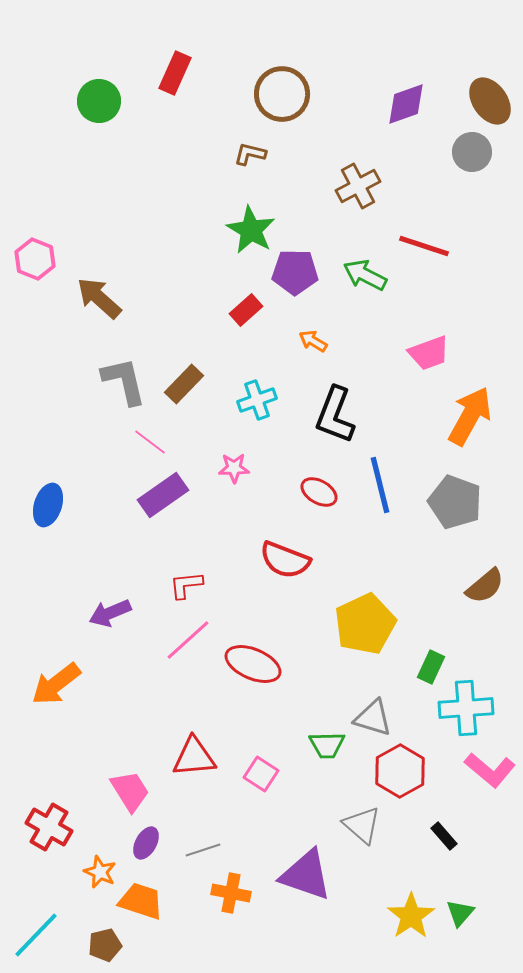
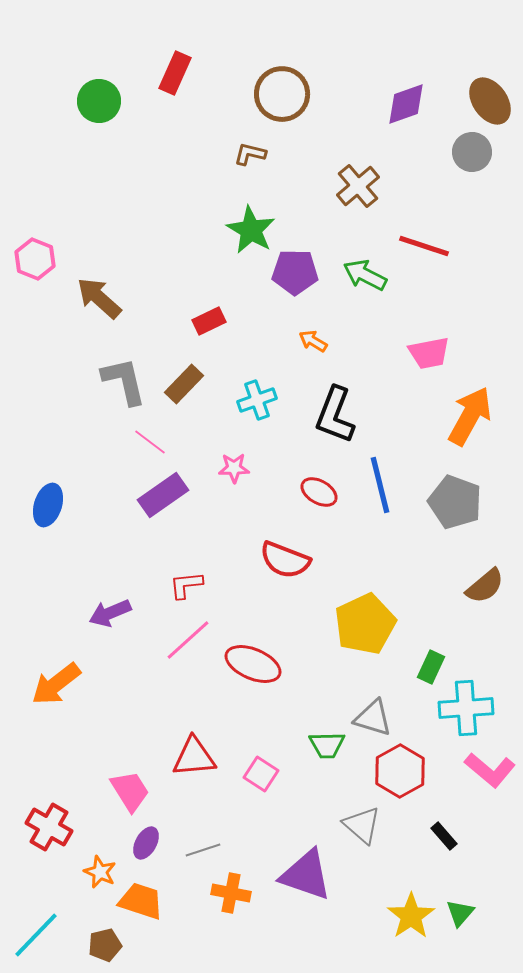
brown cross at (358, 186): rotated 12 degrees counterclockwise
red rectangle at (246, 310): moved 37 px left, 11 px down; rotated 16 degrees clockwise
pink trapezoid at (429, 353): rotated 9 degrees clockwise
